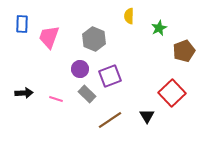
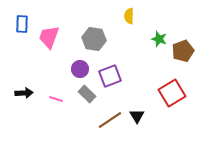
green star: moved 11 px down; rotated 28 degrees counterclockwise
gray hexagon: rotated 15 degrees counterclockwise
brown pentagon: moved 1 px left
red square: rotated 12 degrees clockwise
black triangle: moved 10 px left
